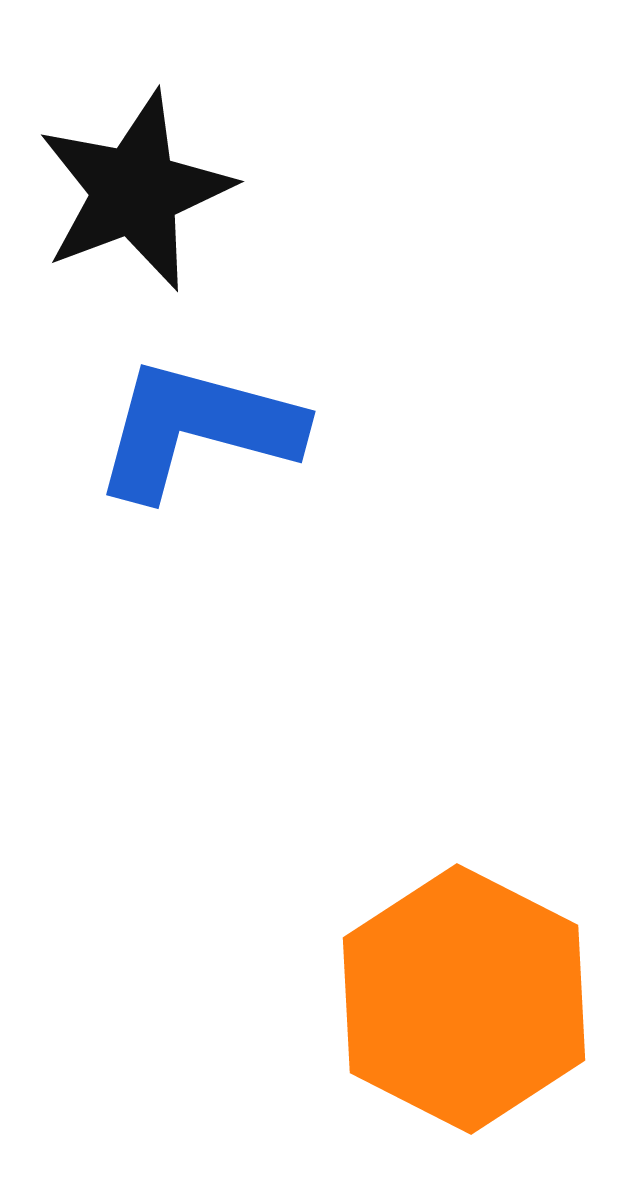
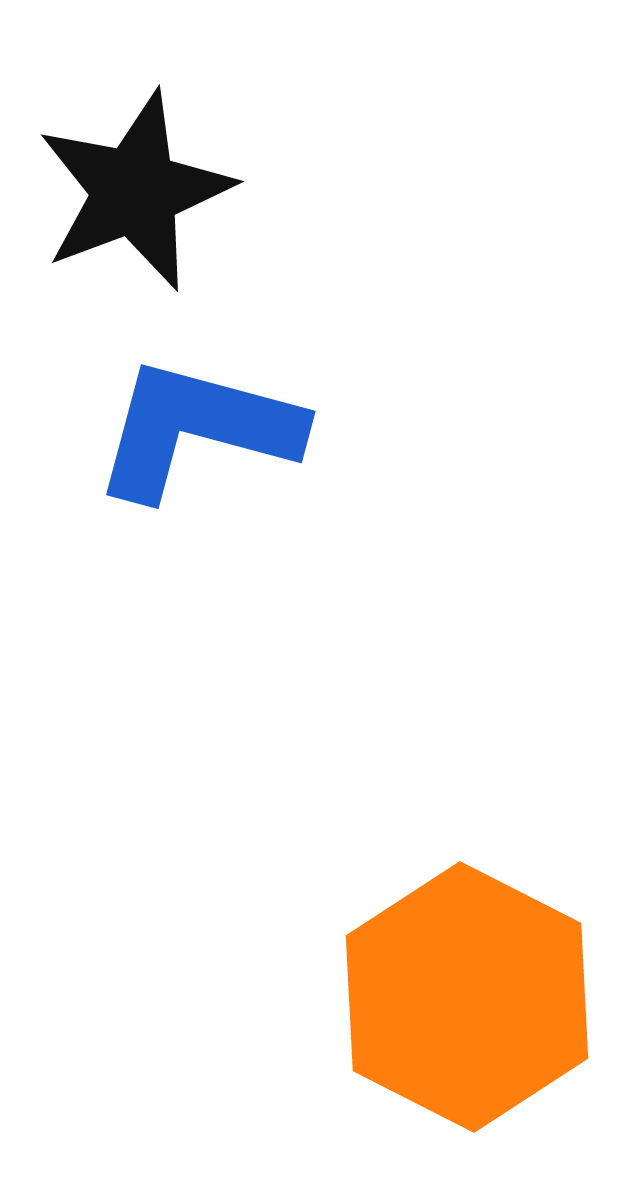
orange hexagon: moved 3 px right, 2 px up
